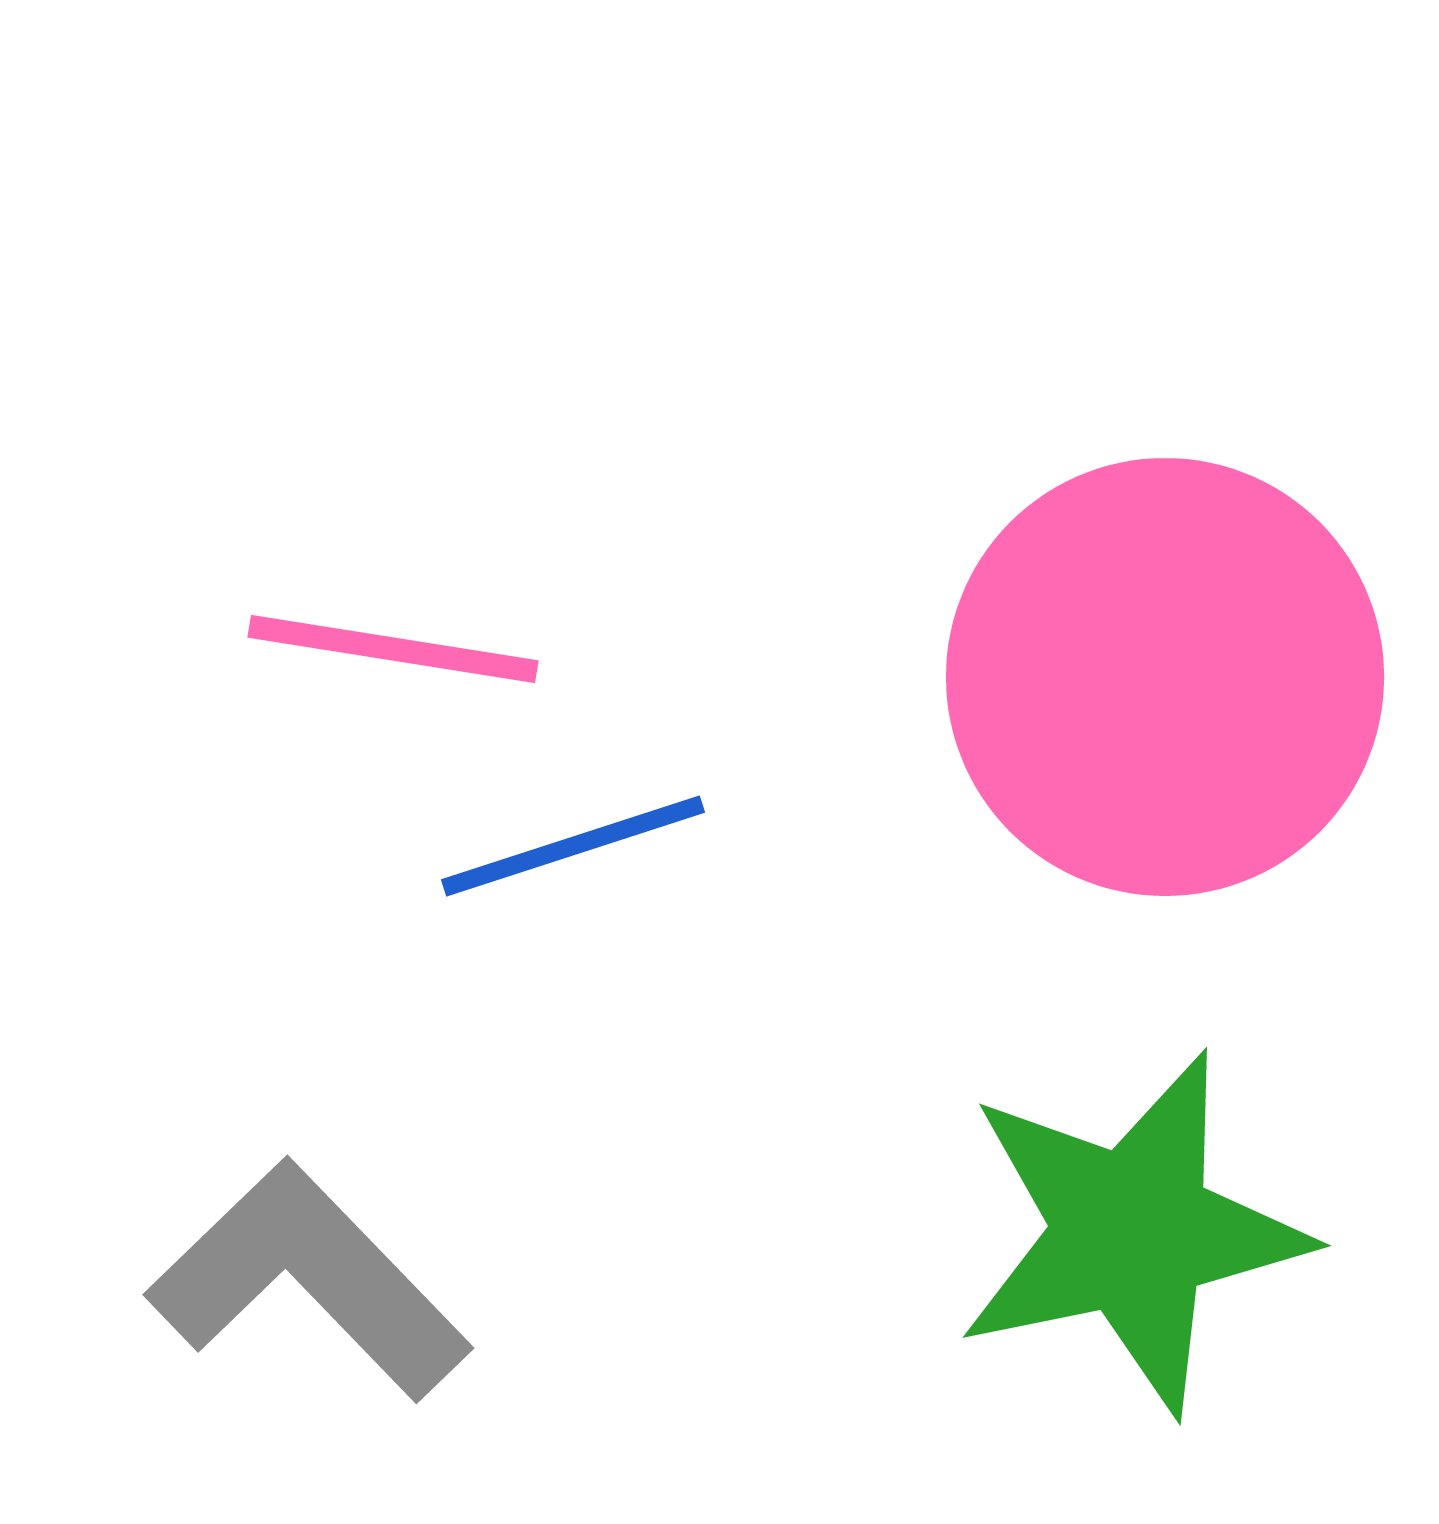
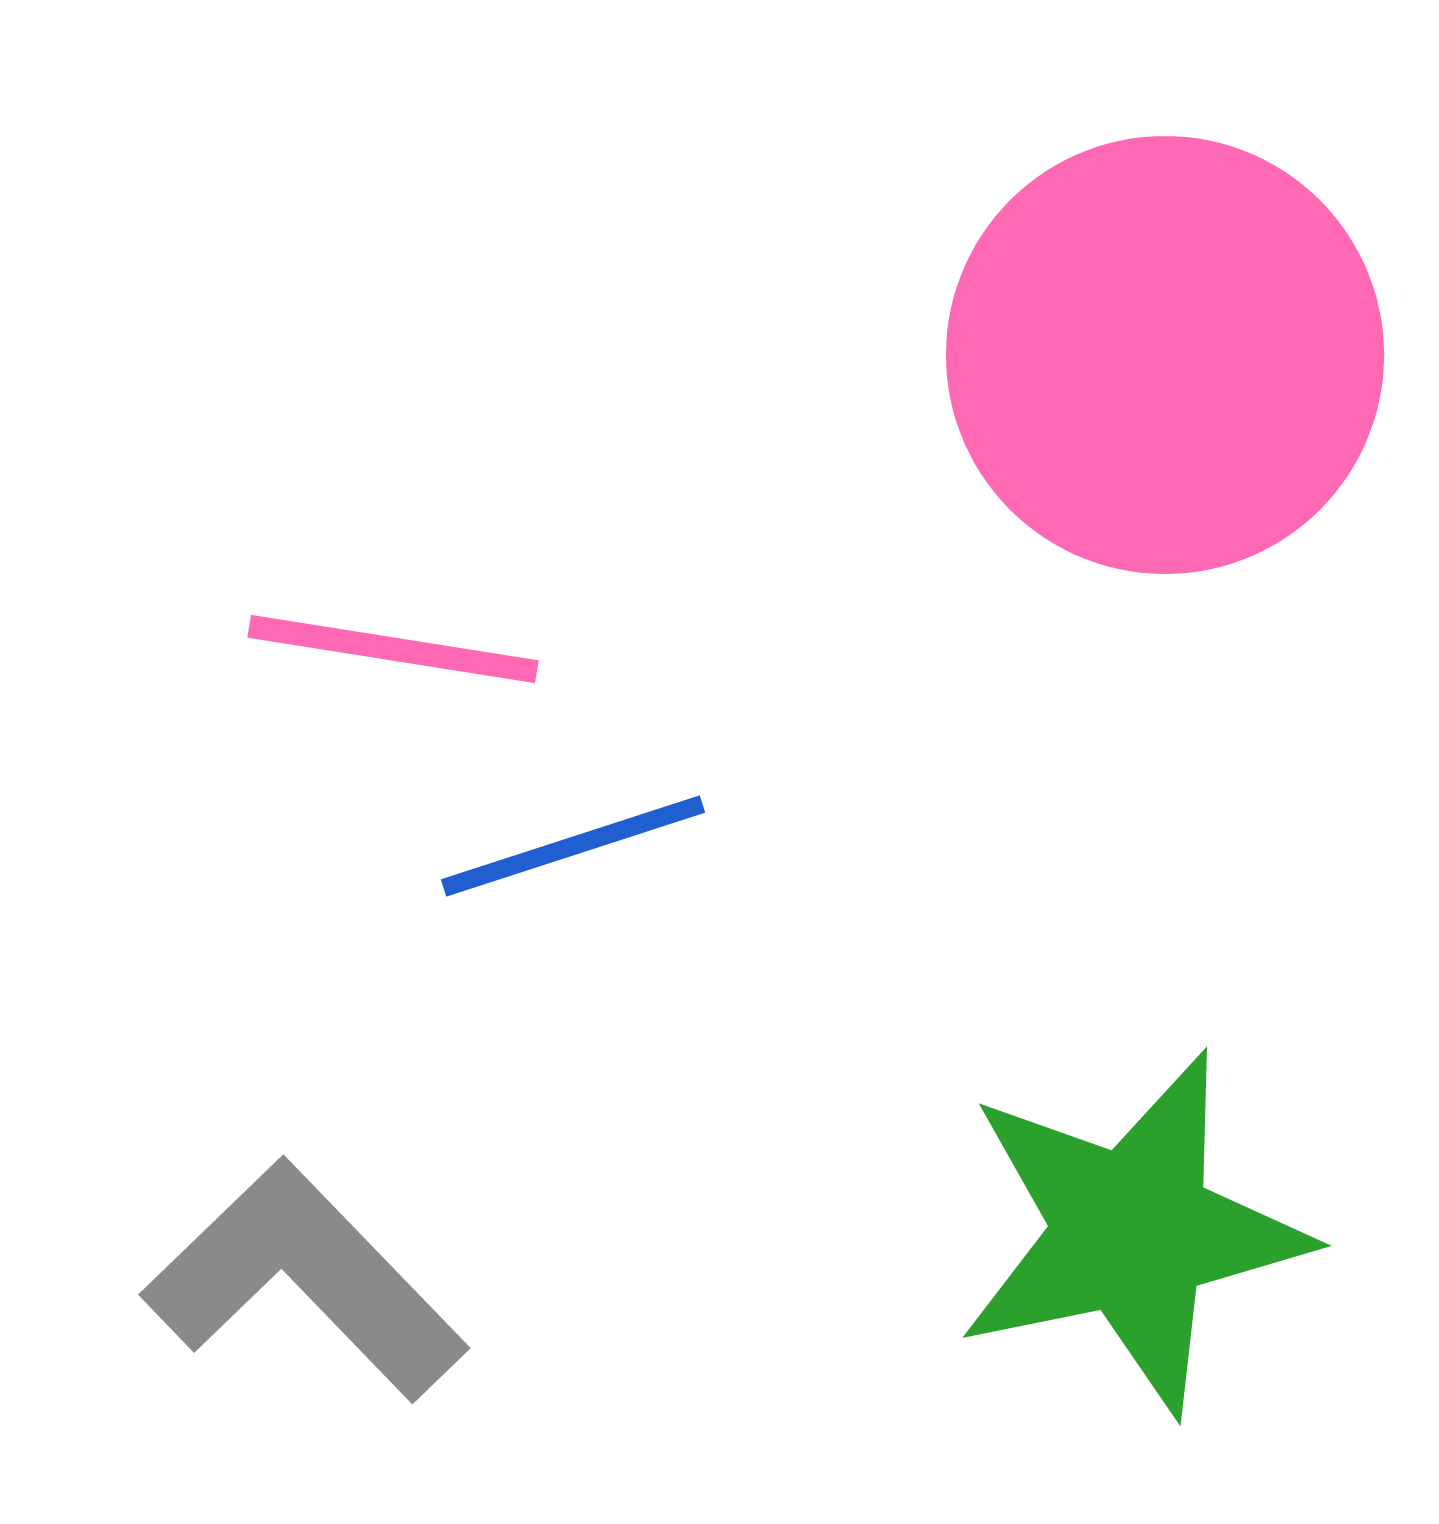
pink circle: moved 322 px up
gray L-shape: moved 4 px left
